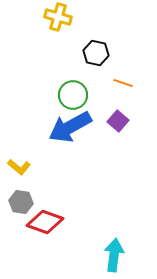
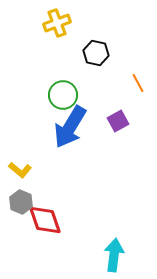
yellow cross: moved 1 px left, 6 px down; rotated 36 degrees counterclockwise
orange line: moved 15 px right; rotated 42 degrees clockwise
green circle: moved 10 px left
purple square: rotated 20 degrees clockwise
blue arrow: rotated 30 degrees counterclockwise
yellow L-shape: moved 1 px right, 3 px down
gray hexagon: rotated 15 degrees clockwise
red diamond: moved 2 px up; rotated 51 degrees clockwise
